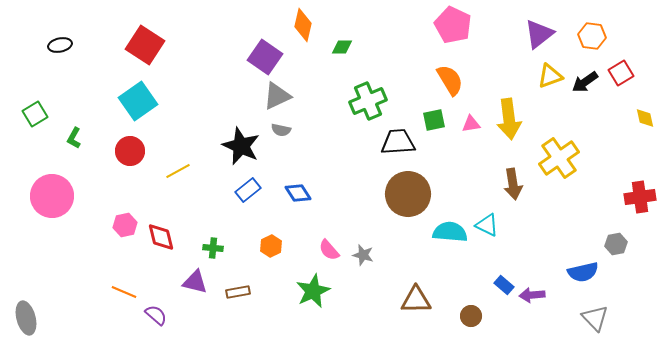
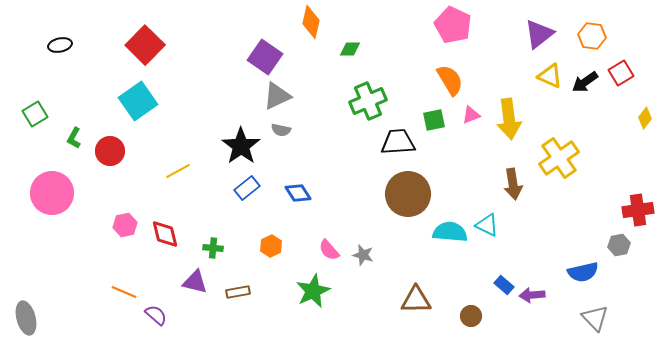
orange diamond at (303, 25): moved 8 px right, 3 px up
red square at (145, 45): rotated 12 degrees clockwise
green diamond at (342, 47): moved 8 px right, 2 px down
yellow triangle at (550, 76): rotated 44 degrees clockwise
yellow diamond at (645, 118): rotated 50 degrees clockwise
pink triangle at (471, 124): moved 9 px up; rotated 12 degrees counterclockwise
black star at (241, 146): rotated 12 degrees clockwise
red circle at (130, 151): moved 20 px left
blue rectangle at (248, 190): moved 1 px left, 2 px up
pink circle at (52, 196): moved 3 px up
red cross at (640, 197): moved 2 px left, 13 px down
red diamond at (161, 237): moved 4 px right, 3 px up
gray hexagon at (616, 244): moved 3 px right, 1 px down
